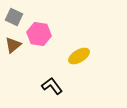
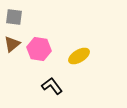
gray square: rotated 18 degrees counterclockwise
pink hexagon: moved 15 px down
brown triangle: moved 1 px left, 1 px up
